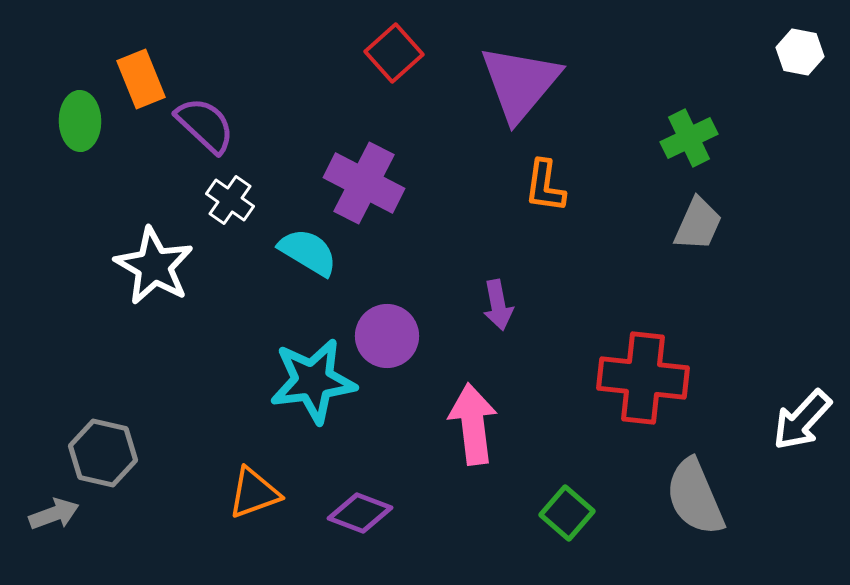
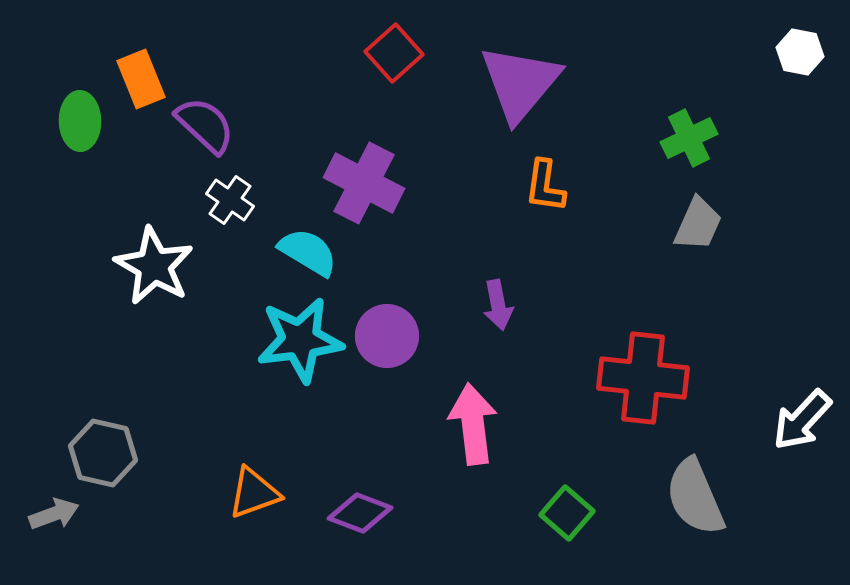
cyan star: moved 13 px left, 41 px up
